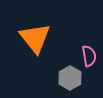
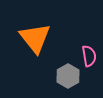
gray hexagon: moved 2 px left, 2 px up
